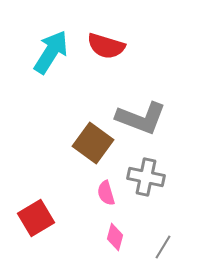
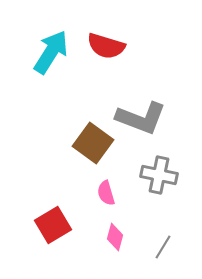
gray cross: moved 13 px right, 2 px up
red square: moved 17 px right, 7 px down
